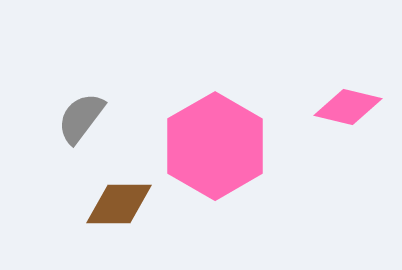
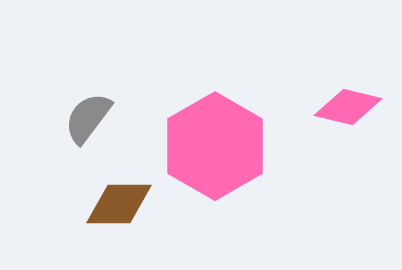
gray semicircle: moved 7 px right
